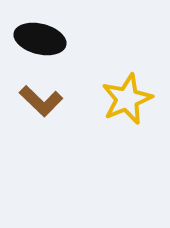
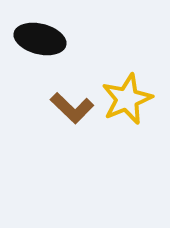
brown L-shape: moved 31 px right, 7 px down
